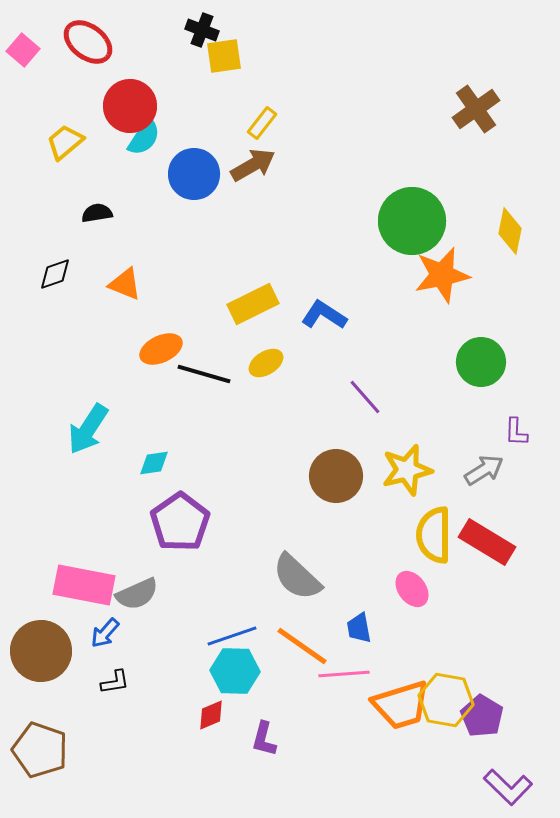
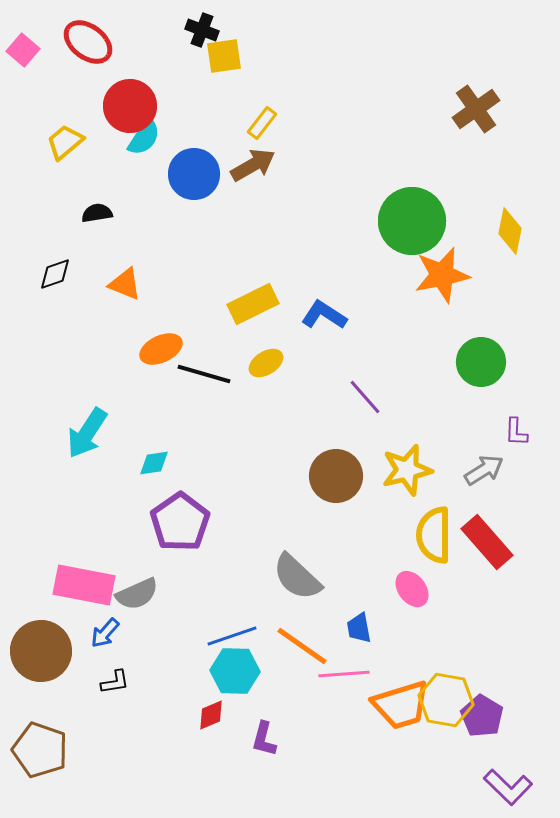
cyan arrow at (88, 429): moved 1 px left, 4 px down
red rectangle at (487, 542): rotated 18 degrees clockwise
